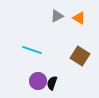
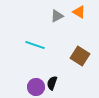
orange triangle: moved 6 px up
cyan line: moved 3 px right, 5 px up
purple circle: moved 2 px left, 6 px down
